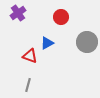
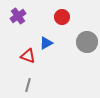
purple cross: moved 3 px down
red circle: moved 1 px right
blue triangle: moved 1 px left
red triangle: moved 2 px left
